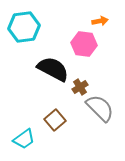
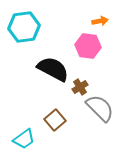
pink hexagon: moved 4 px right, 2 px down
